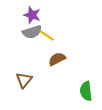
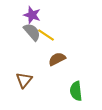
gray semicircle: rotated 114 degrees counterclockwise
green semicircle: moved 10 px left
